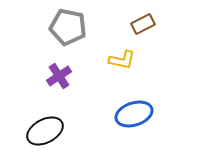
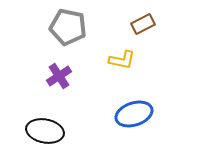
black ellipse: rotated 39 degrees clockwise
